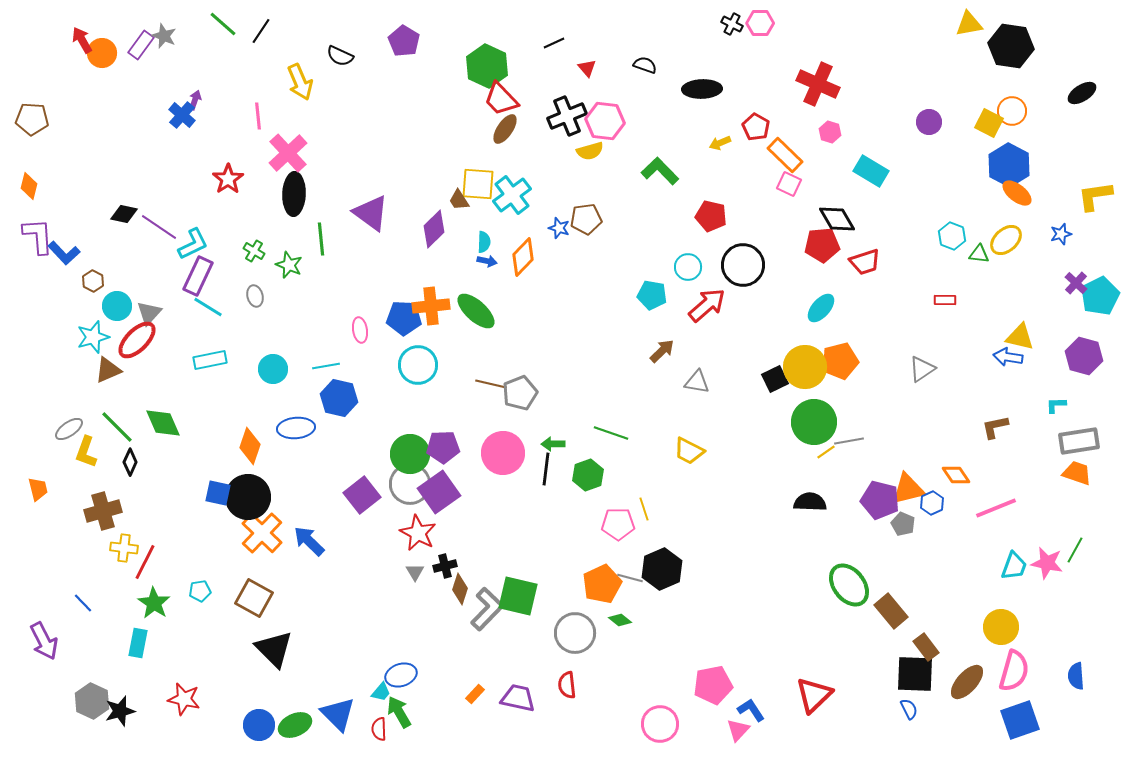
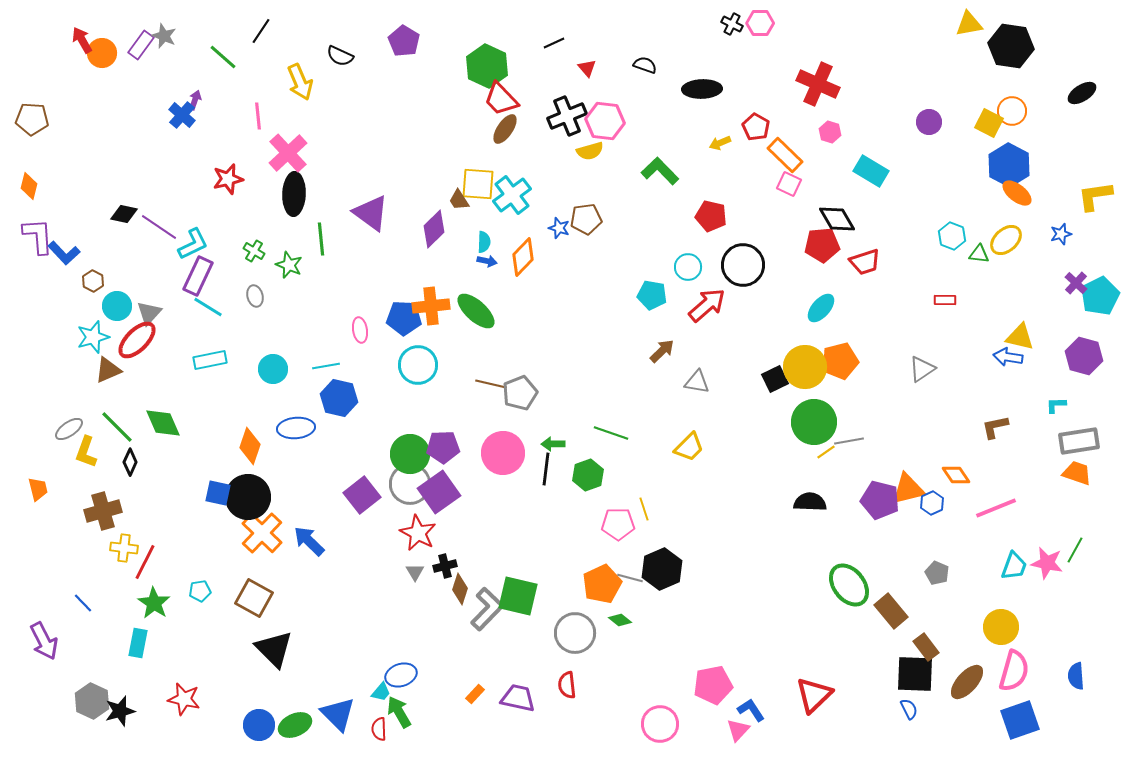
green line at (223, 24): moved 33 px down
red star at (228, 179): rotated 20 degrees clockwise
yellow trapezoid at (689, 451): moved 4 px up; rotated 72 degrees counterclockwise
gray pentagon at (903, 524): moved 34 px right, 49 px down
